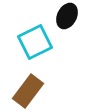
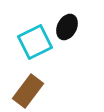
black ellipse: moved 11 px down
